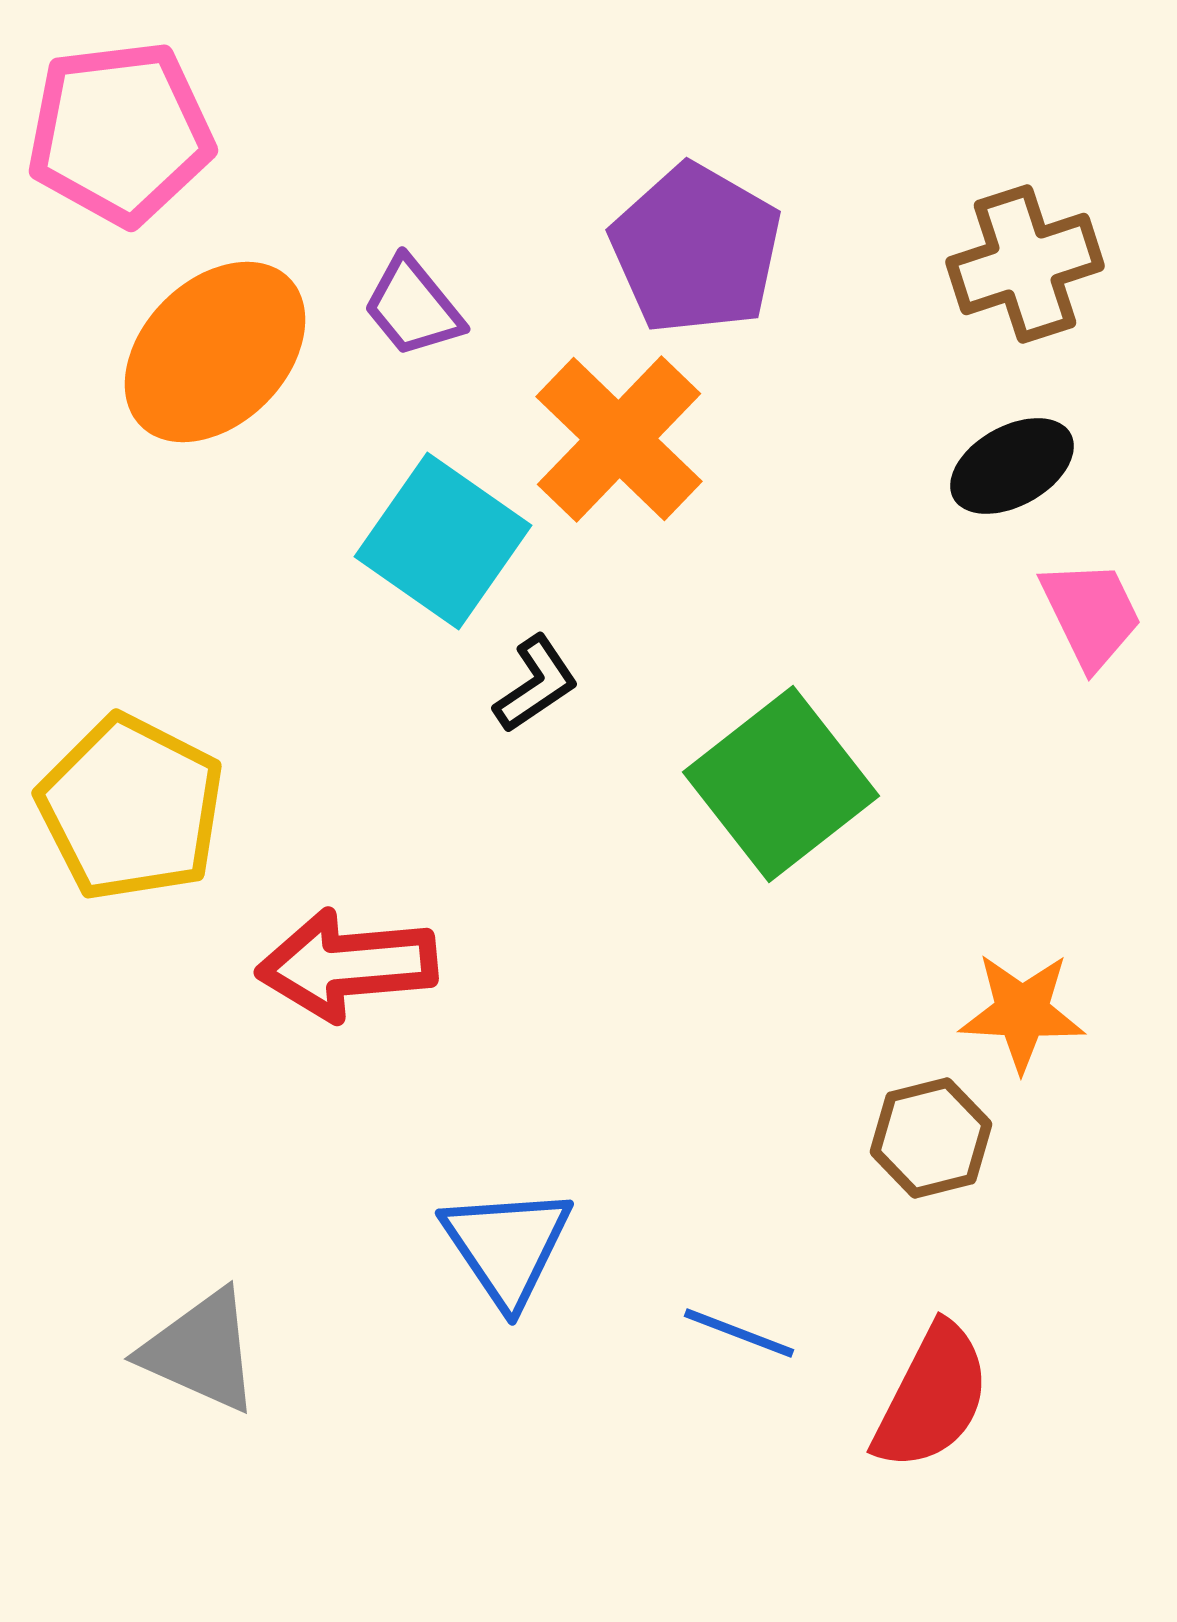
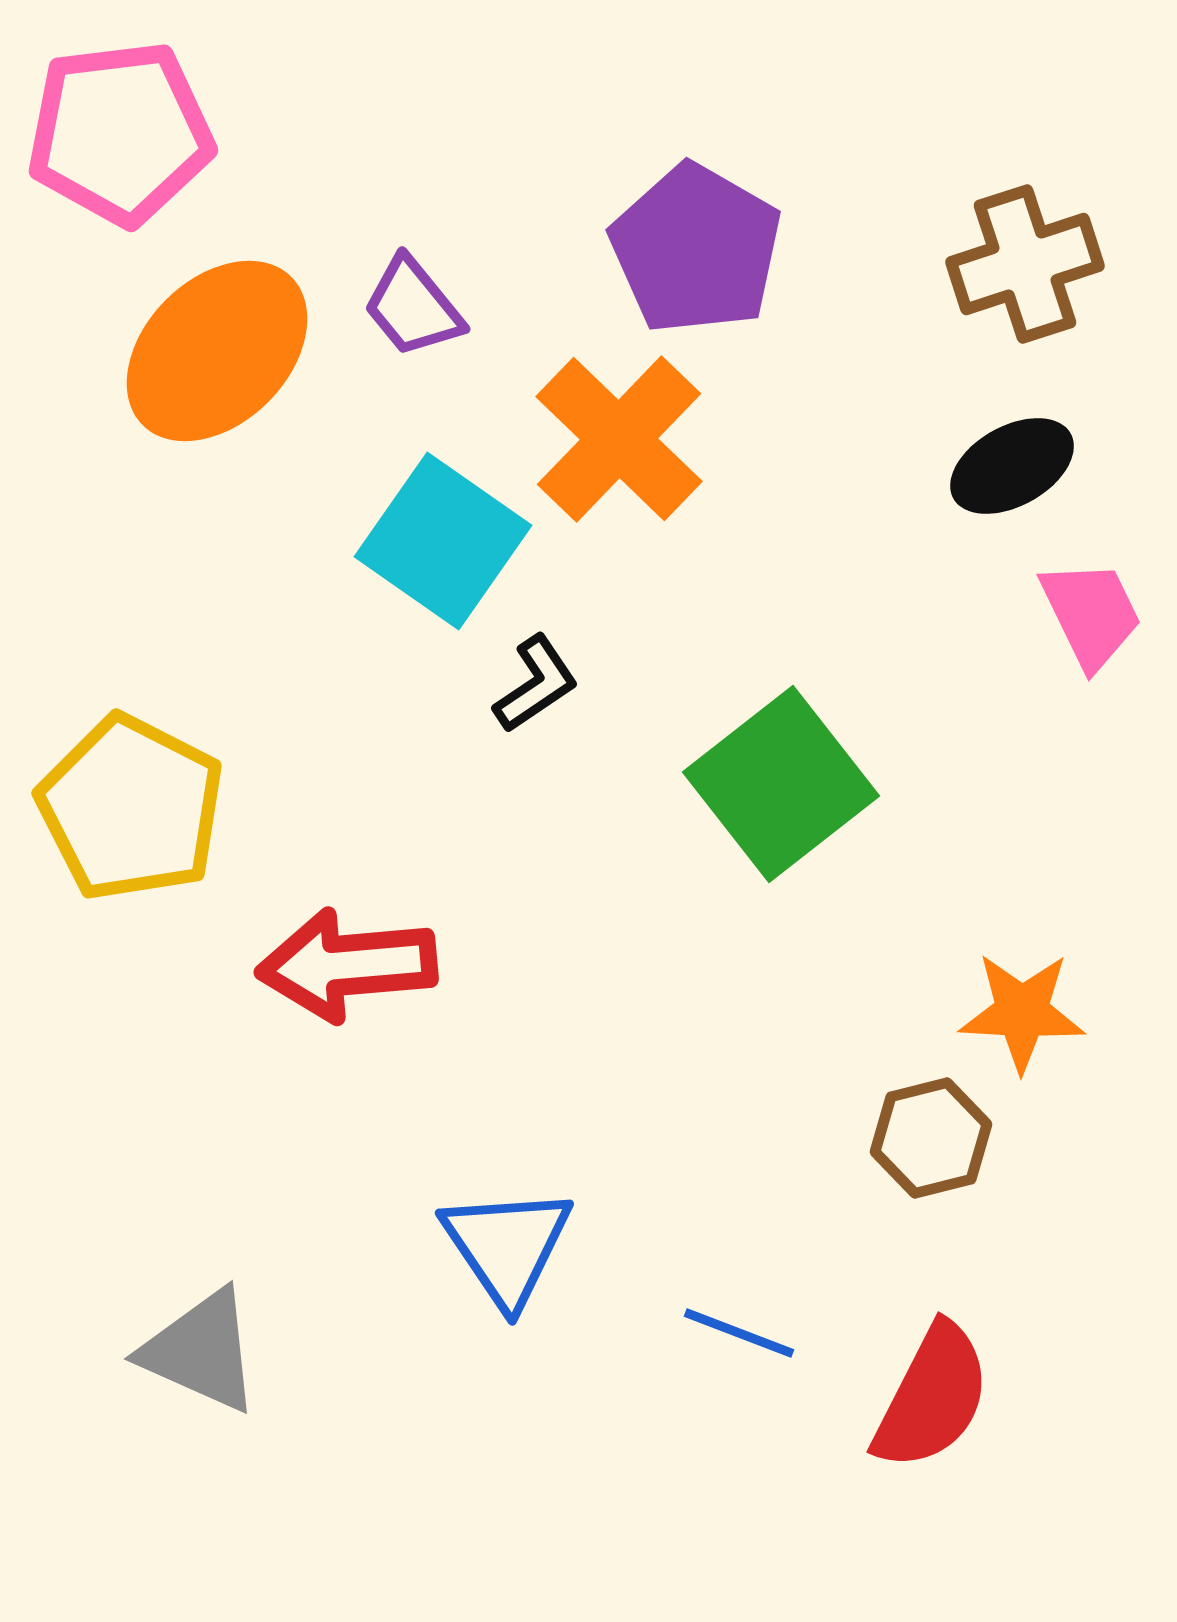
orange ellipse: moved 2 px right, 1 px up
